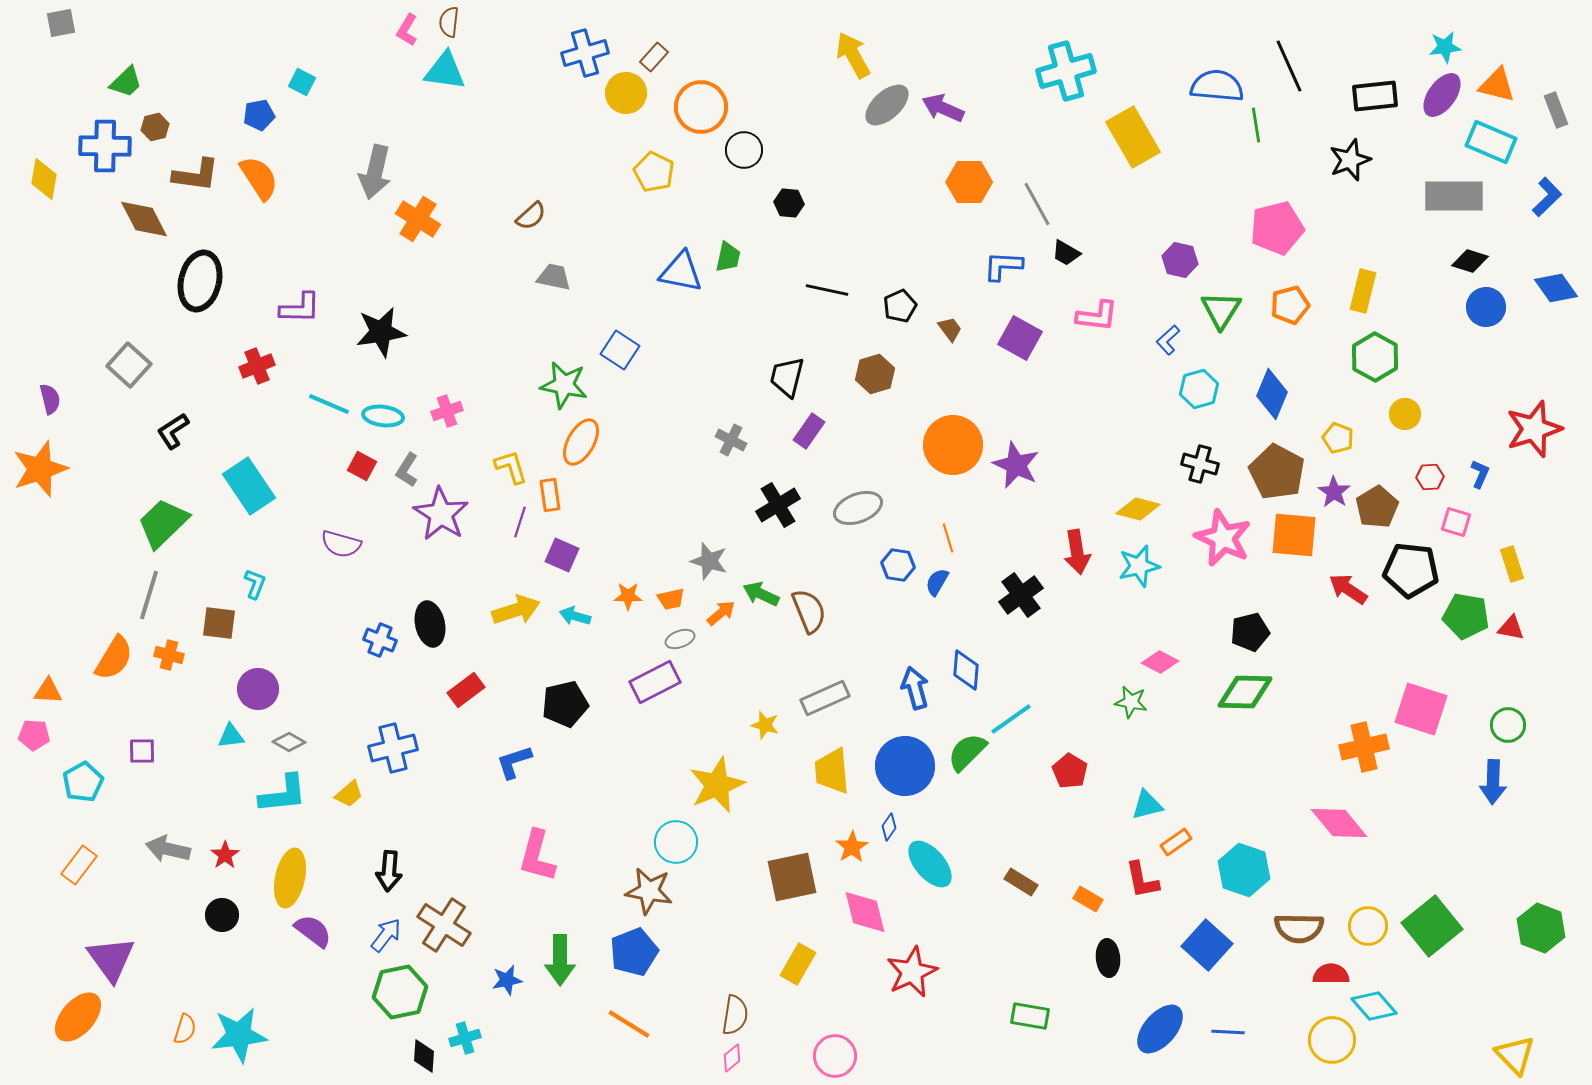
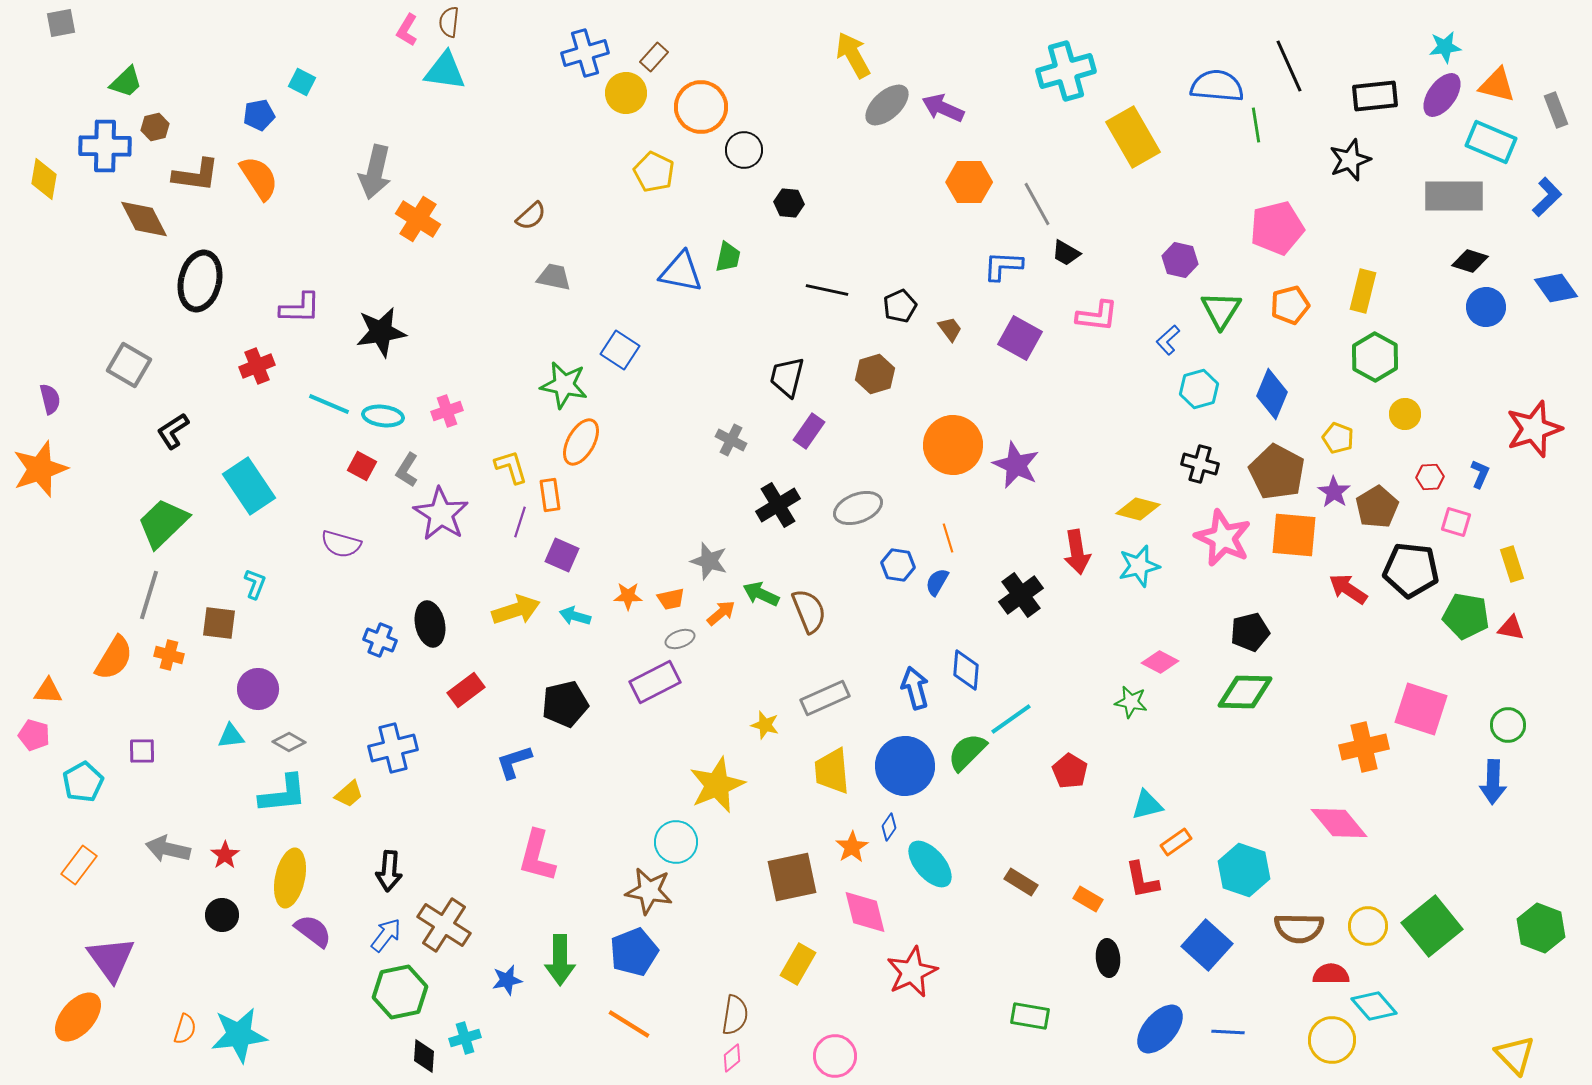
gray square at (129, 365): rotated 12 degrees counterclockwise
pink pentagon at (34, 735): rotated 12 degrees clockwise
